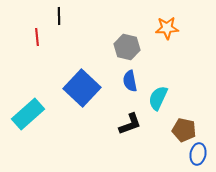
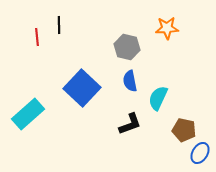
black line: moved 9 px down
blue ellipse: moved 2 px right, 1 px up; rotated 20 degrees clockwise
